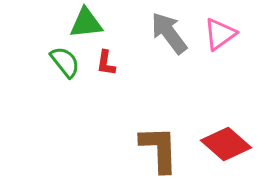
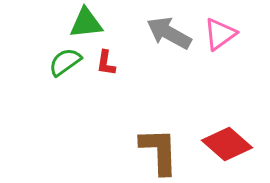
gray arrow: rotated 24 degrees counterclockwise
green semicircle: rotated 88 degrees counterclockwise
red diamond: moved 1 px right
brown L-shape: moved 2 px down
